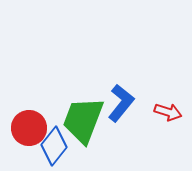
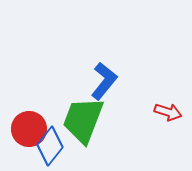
blue L-shape: moved 17 px left, 22 px up
red circle: moved 1 px down
blue diamond: moved 4 px left
